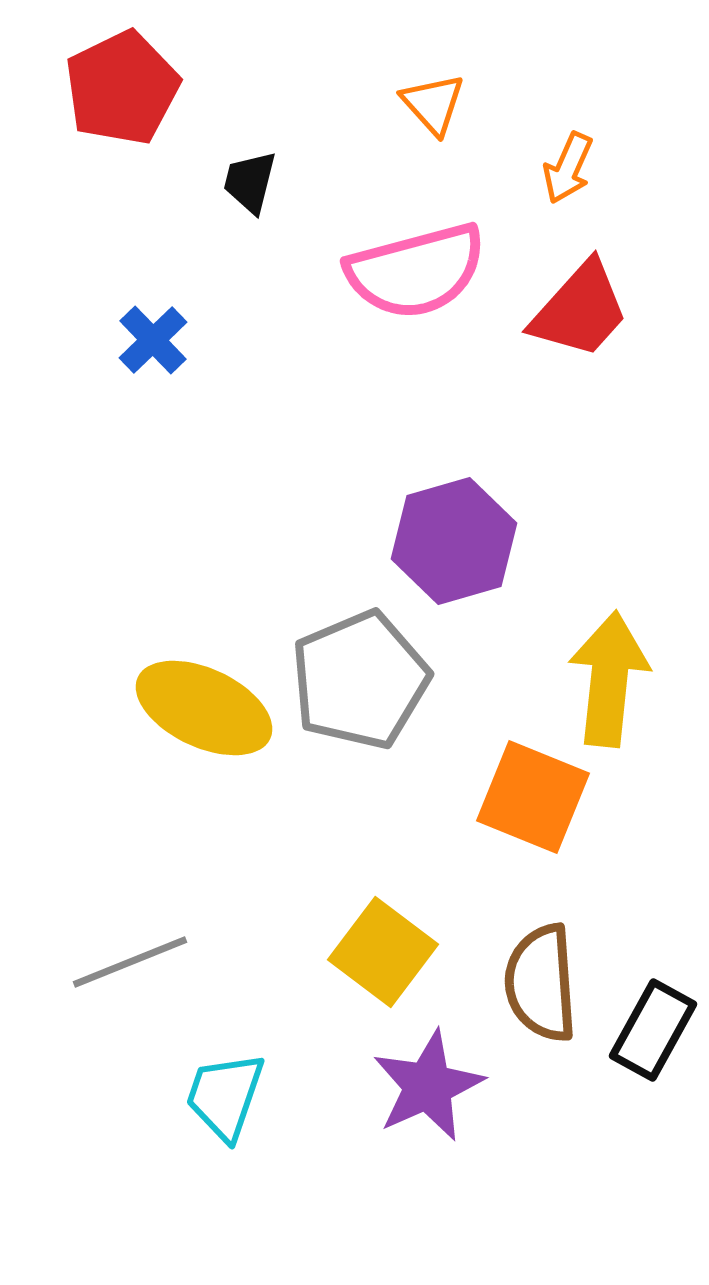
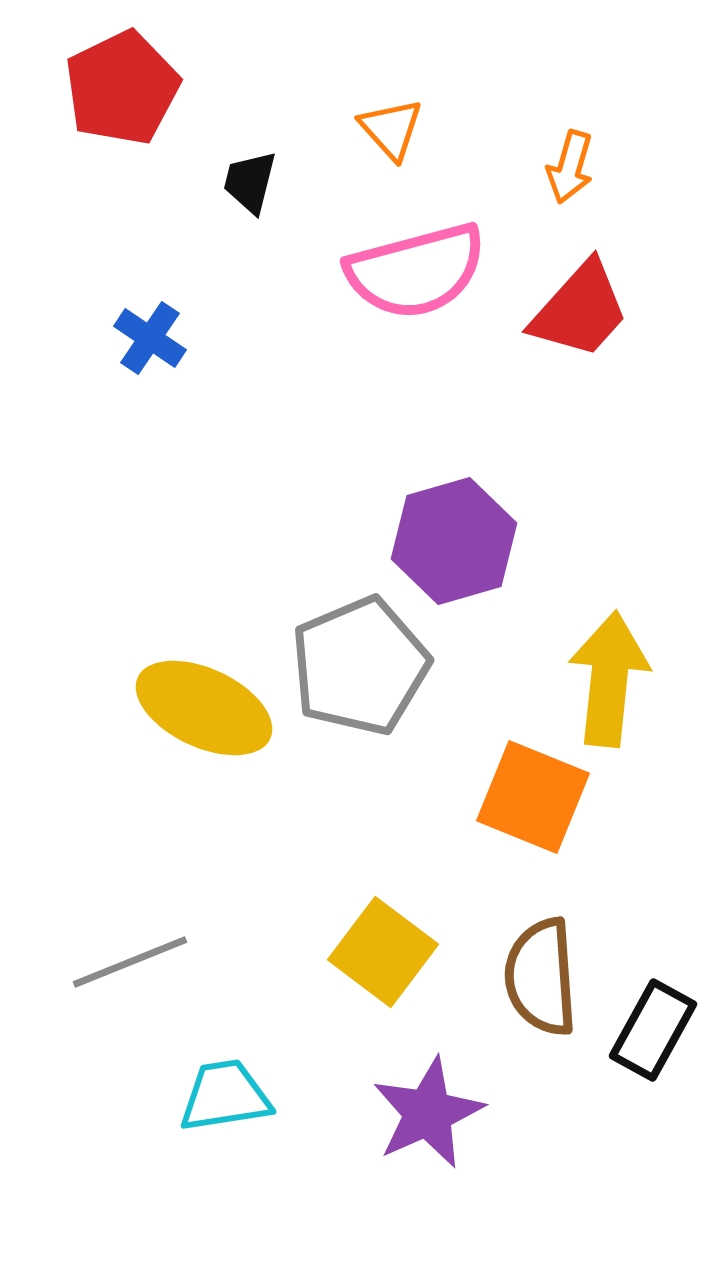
orange triangle: moved 42 px left, 25 px down
orange arrow: moved 2 px right, 1 px up; rotated 8 degrees counterclockwise
blue cross: moved 3 px left, 2 px up; rotated 12 degrees counterclockwise
gray pentagon: moved 14 px up
brown semicircle: moved 6 px up
purple star: moved 27 px down
cyan trapezoid: rotated 62 degrees clockwise
